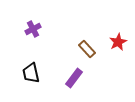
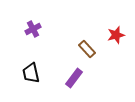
red star: moved 2 px left, 7 px up; rotated 12 degrees clockwise
